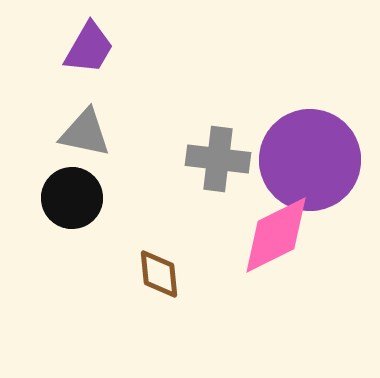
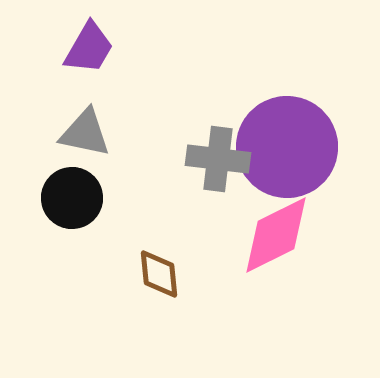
purple circle: moved 23 px left, 13 px up
